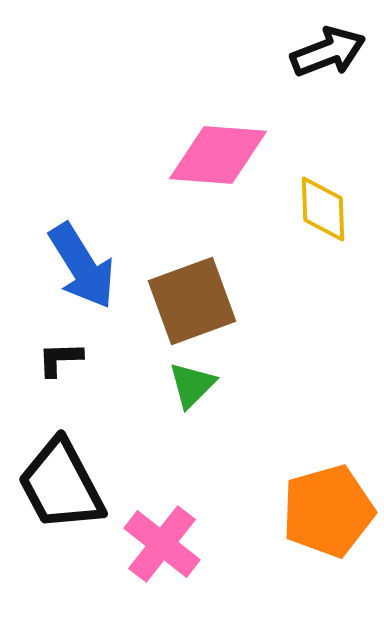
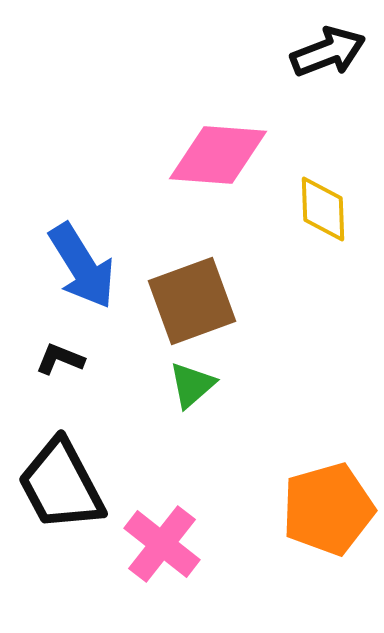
black L-shape: rotated 24 degrees clockwise
green triangle: rotated 4 degrees clockwise
orange pentagon: moved 2 px up
